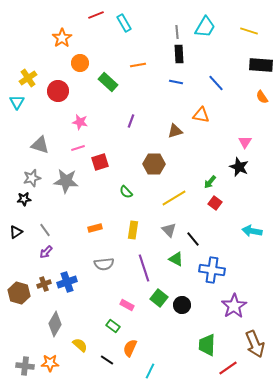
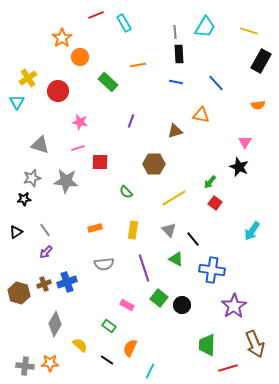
gray line at (177, 32): moved 2 px left
orange circle at (80, 63): moved 6 px up
black rectangle at (261, 65): moved 4 px up; rotated 65 degrees counterclockwise
orange semicircle at (262, 97): moved 4 px left, 8 px down; rotated 64 degrees counterclockwise
red square at (100, 162): rotated 18 degrees clockwise
cyan arrow at (252, 231): rotated 66 degrees counterclockwise
green rectangle at (113, 326): moved 4 px left
red line at (228, 368): rotated 18 degrees clockwise
